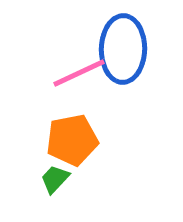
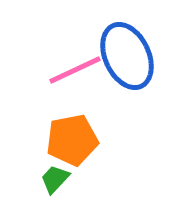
blue ellipse: moved 4 px right, 7 px down; rotated 26 degrees counterclockwise
pink line: moved 4 px left, 3 px up
